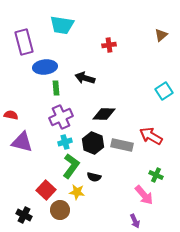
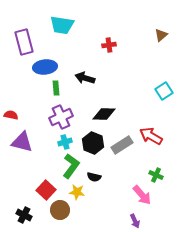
gray rectangle: rotated 45 degrees counterclockwise
pink arrow: moved 2 px left
